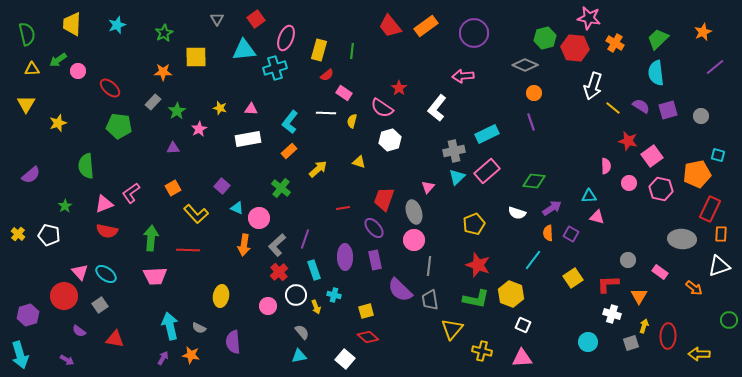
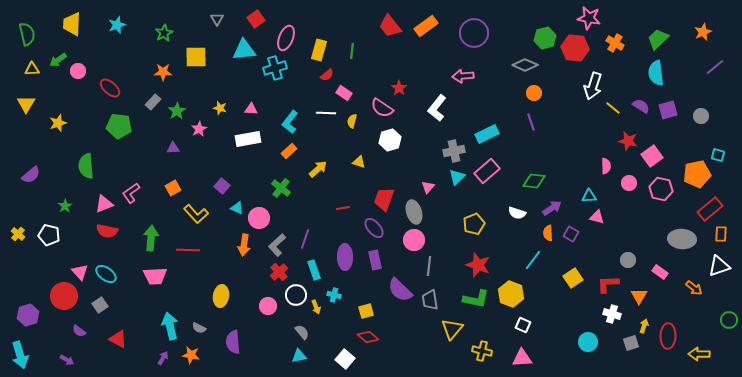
red rectangle at (710, 209): rotated 25 degrees clockwise
red triangle at (115, 339): moved 3 px right; rotated 18 degrees clockwise
